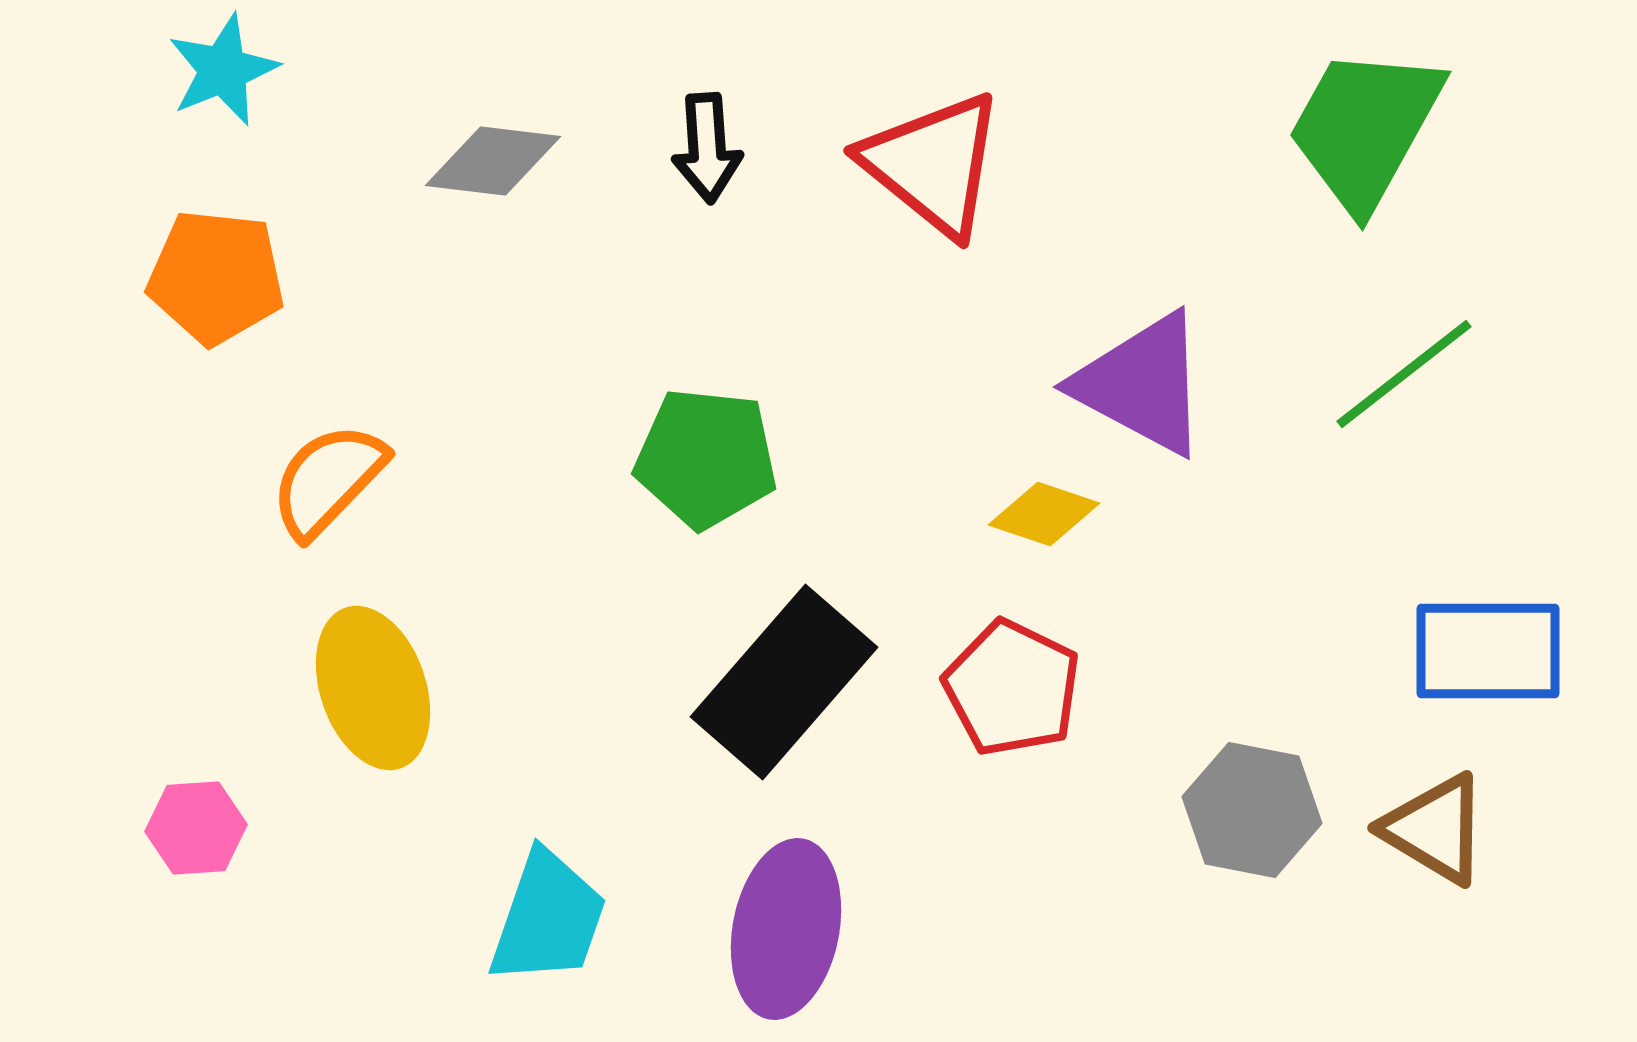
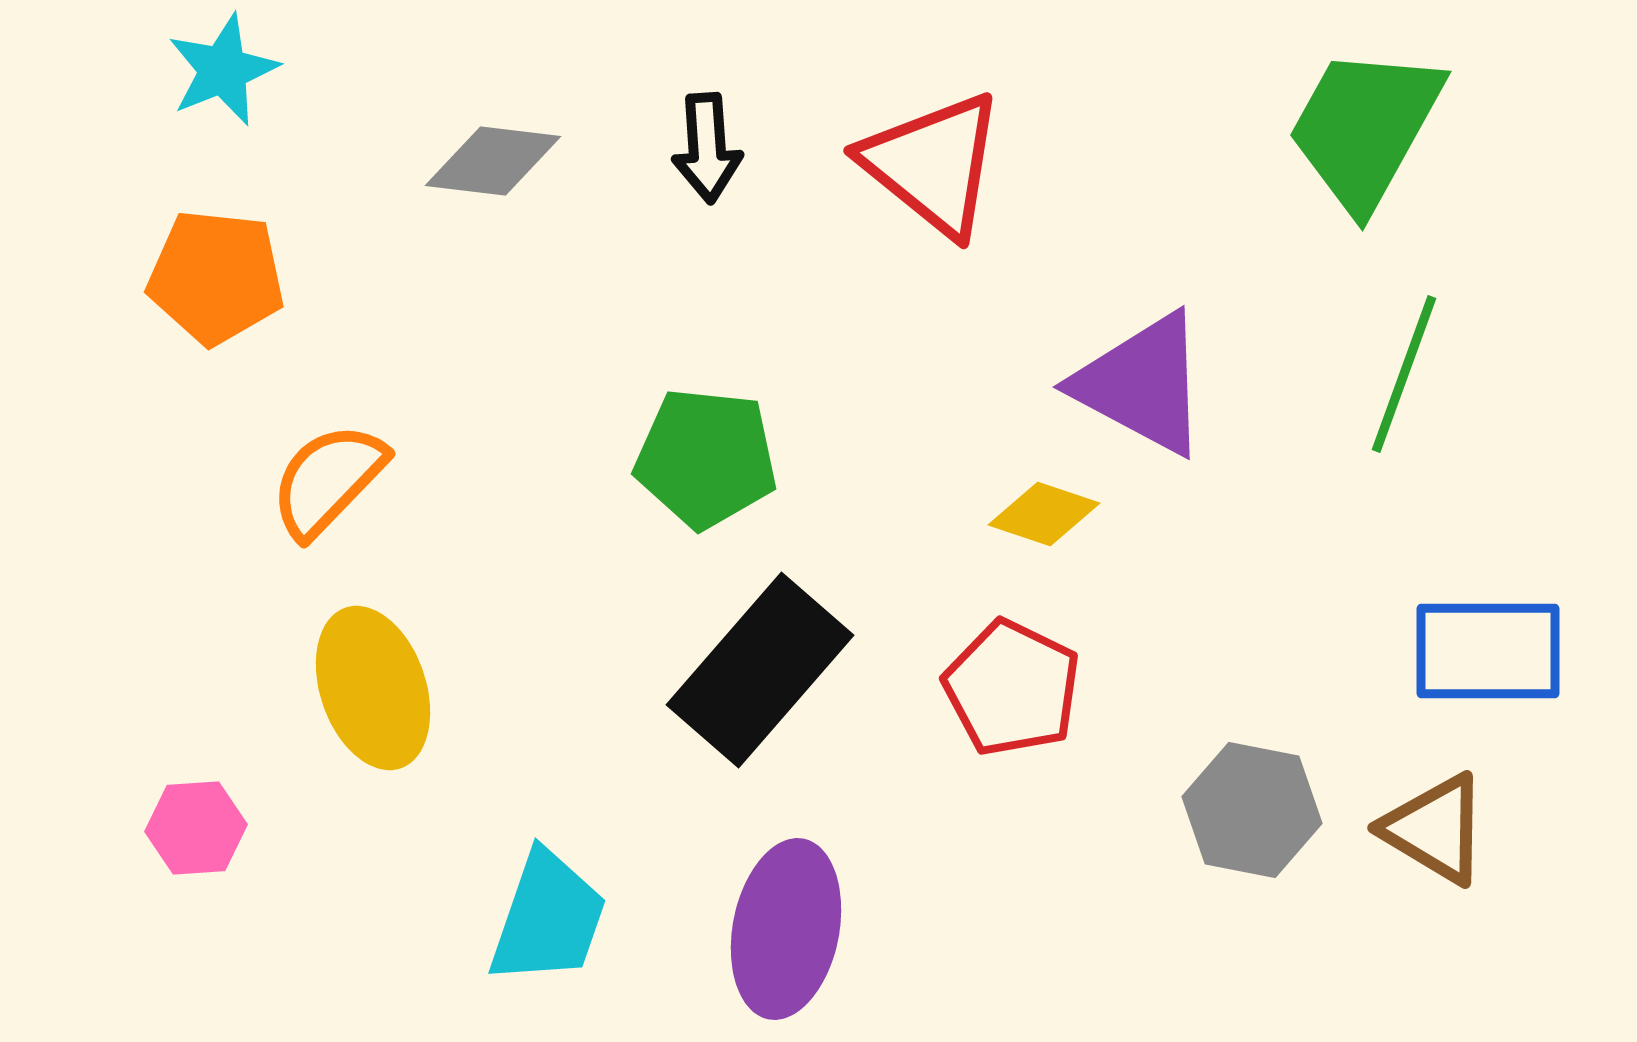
green line: rotated 32 degrees counterclockwise
black rectangle: moved 24 px left, 12 px up
